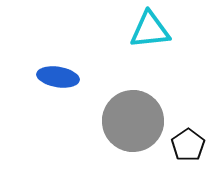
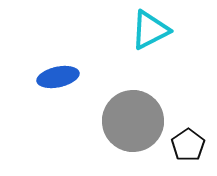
cyan triangle: rotated 21 degrees counterclockwise
blue ellipse: rotated 21 degrees counterclockwise
